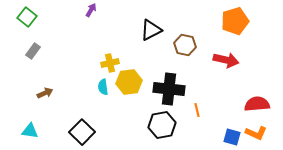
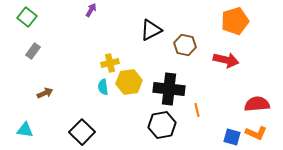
cyan triangle: moved 5 px left, 1 px up
